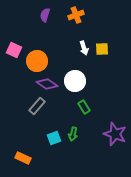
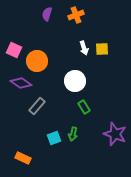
purple semicircle: moved 2 px right, 1 px up
purple diamond: moved 26 px left, 1 px up
